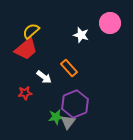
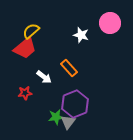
red trapezoid: moved 1 px left, 1 px up
